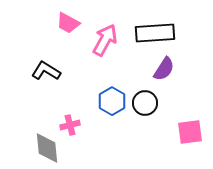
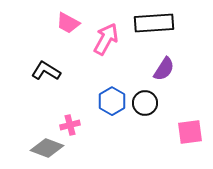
black rectangle: moved 1 px left, 10 px up
pink arrow: moved 1 px right, 1 px up
gray diamond: rotated 64 degrees counterclockwise
